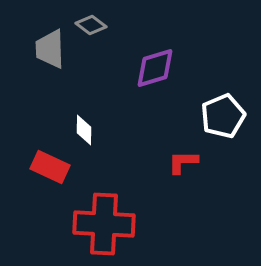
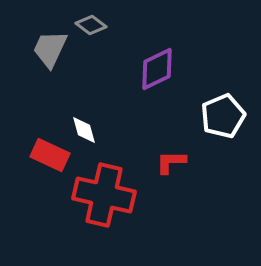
gray trapezoid: rotated 27 degrees clockwise
purple diamond: moved 2 px right, 1 px down; rotated 9 degrees counterclockwise
white diamond: rotated 16 degrees counterclockwise
red L-shape: moved 12 px left
red rectangle: moved 12 px up
red cross: moved 29 px up; rotated 10 degrees clockwise
